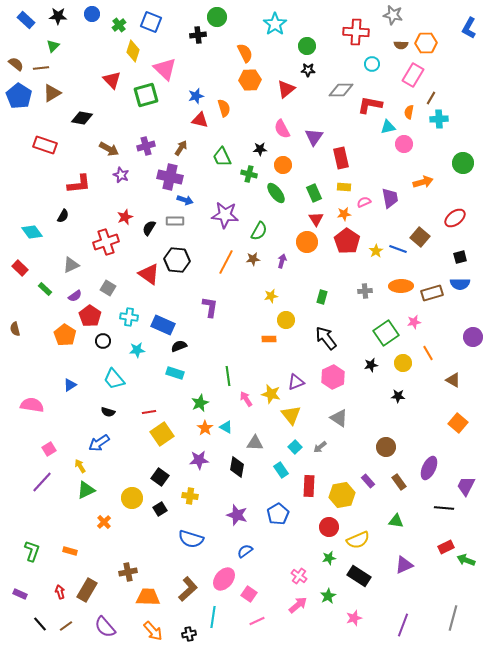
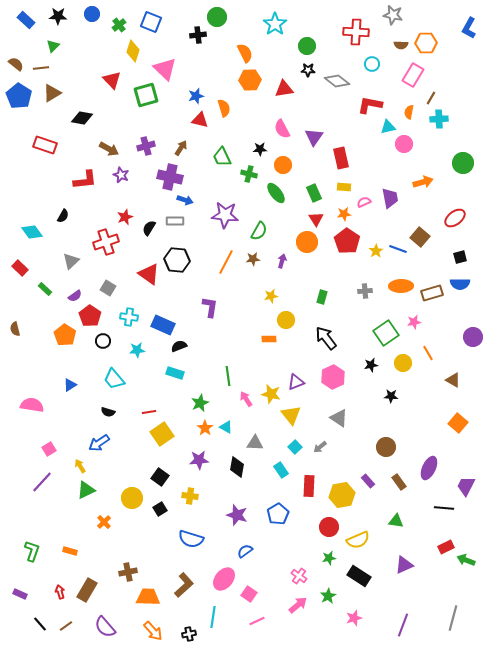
red triangle at (286, 89): moved 2 px left; rotated 30 degrees clockwise
gray diamond at (341, 90): moved 4 px left, 9 px up; rotated 40 degrees clockwise
red L-shape at (79, 184): moved 6 px right, 4 px up
gray triangle at (71, 265): moved 4 px up; rotated 18 degrees counterclockwise
black star at (398, 396): moved 7 px left
brown L-shape at (188, 589): moved 4 px left, 4 px up
